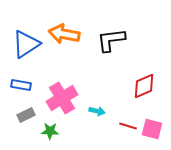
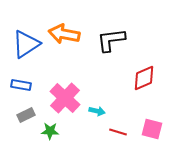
red diamond: moved 8 px up
pink cross: moved 3 px right; rotated 16 degrees counterclockwise
red line: moved 10 px left, 6 px down
